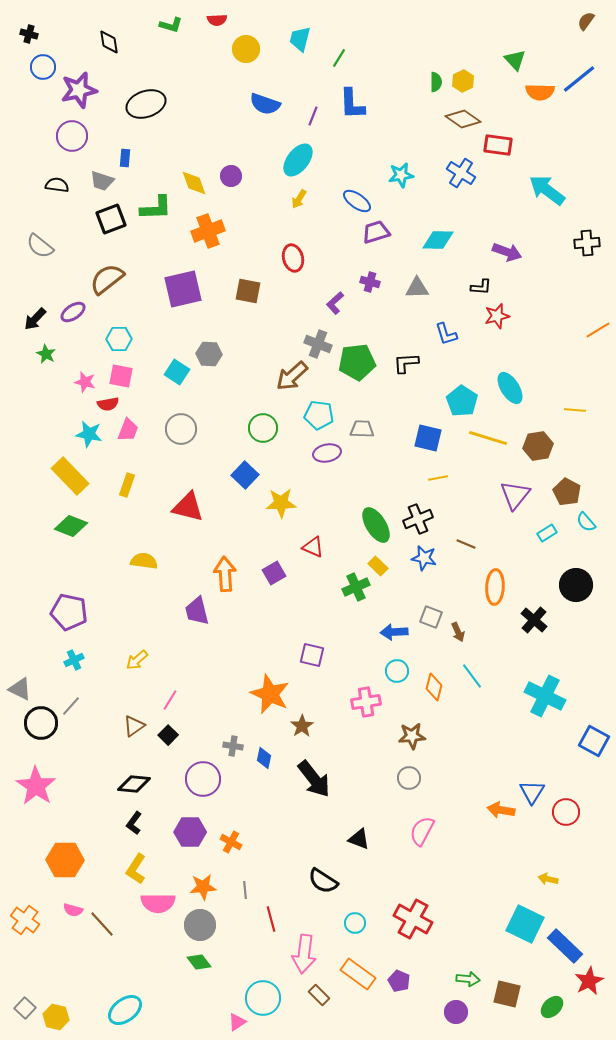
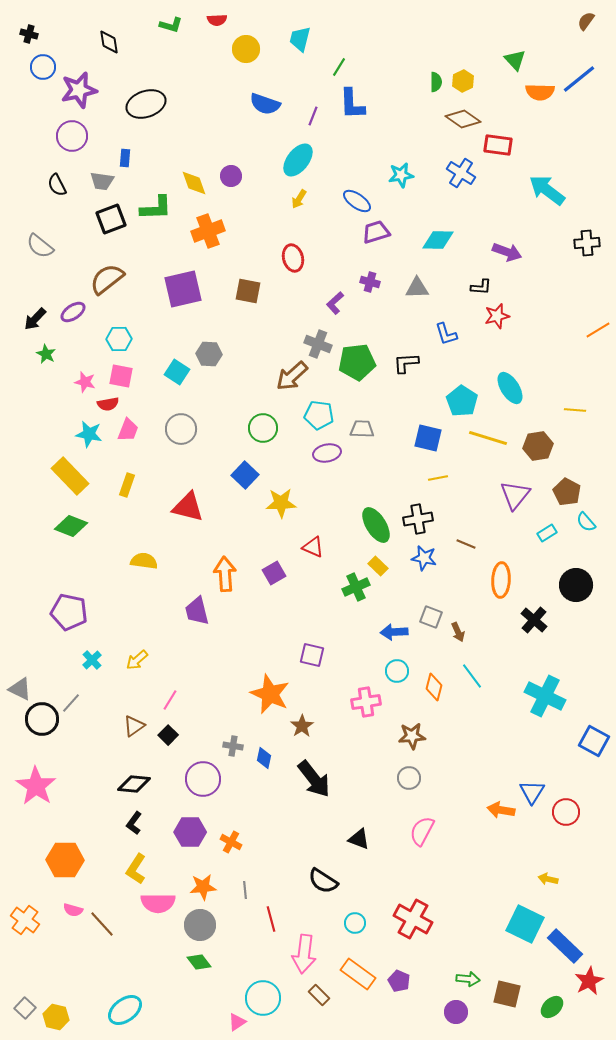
green line at (339, 58): moved 9 px down
gray trapezoid at (102, 181): rotated 10 degrees counterclockwise
black semicircle at (57, 185): rotated 125 degrees counterclockwise
black cross at (418, 519): rotated 12 degrees clockwise
orange ellipse at (495, 587): moved 6 px right, 7 px up
cyan cross at (74, 660): moved 18 px right; rotated 18 degrees counterclockwise
gray line at (71, 706): moved 3 px up
black circle at (41, 723): moved 1 px right, 4 px up
